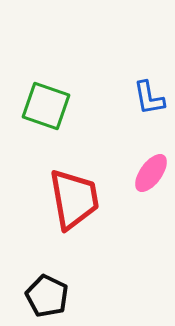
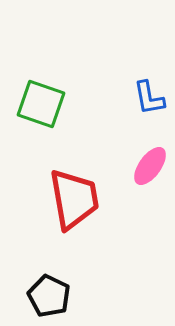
green square: moved 5 px left, 2 px up
pink ellipse: moved 1 px left, 7 px up
black pentagon: moved 2 px right
